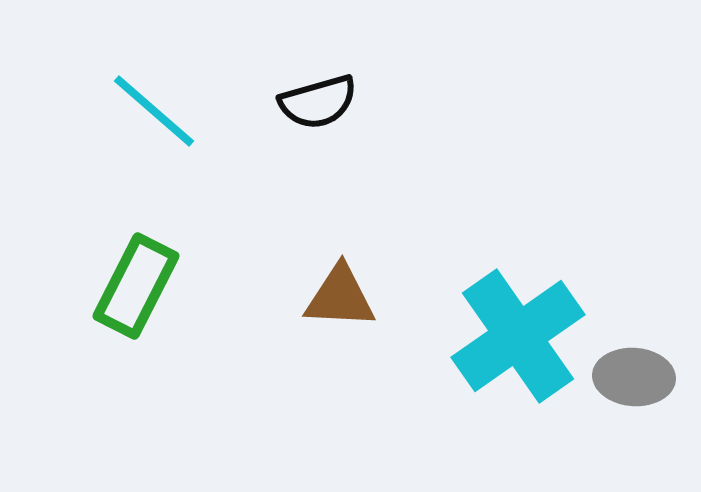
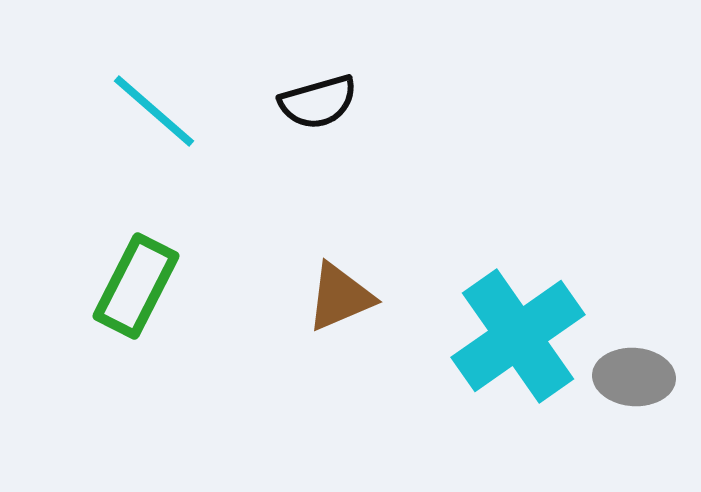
brown triangle: rotated 26 degrees counterclockwise
